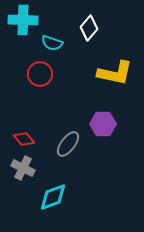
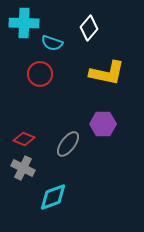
cyan cross: moved 1 px right, 3 px down
yellow L-shape: moved 8 px left
red diamond: rotated 30 degrees counterclockwise
